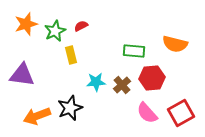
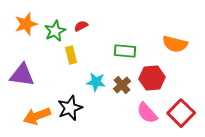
green rectangle: moved 9 px left
cyan star: rotated 12 degrees clockwise
red square: rotated 16 degrees counterclockwise
